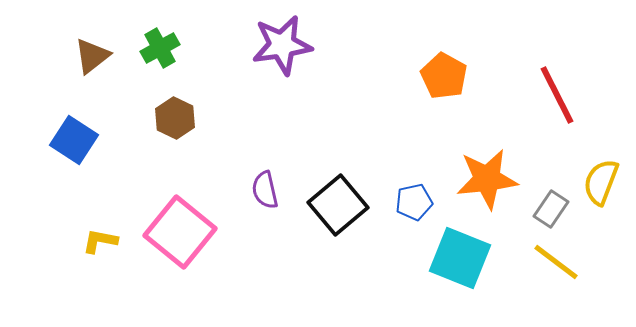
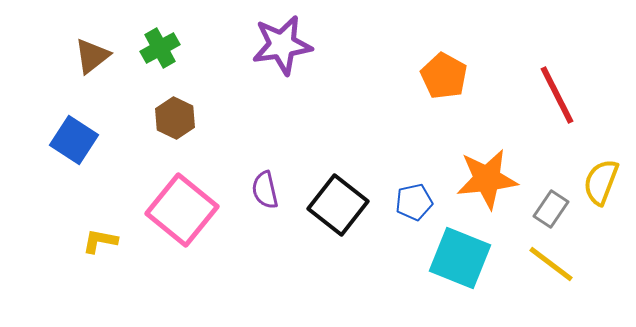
black square: rotated 12 degrees counterclockwise
pink square: moved 2 px right, 22 px up
yellow line: moved 5 px left, 2 px down
